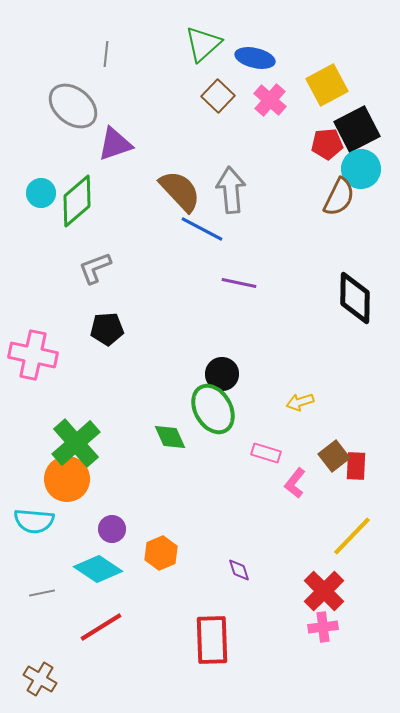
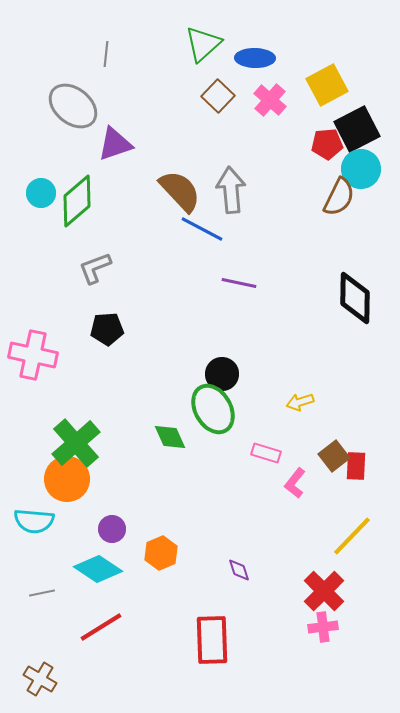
blue ellipse at (255, 58): rotated 12 degrees counterclockwise
